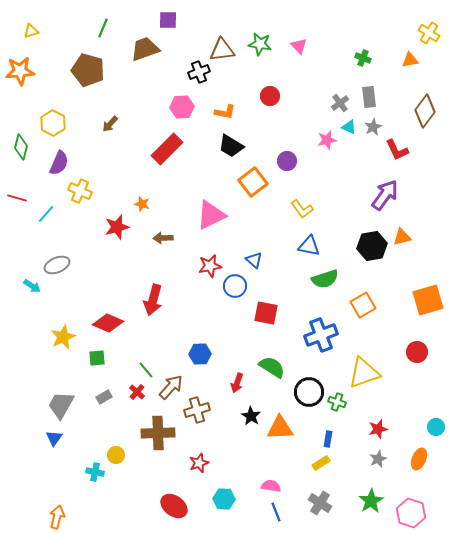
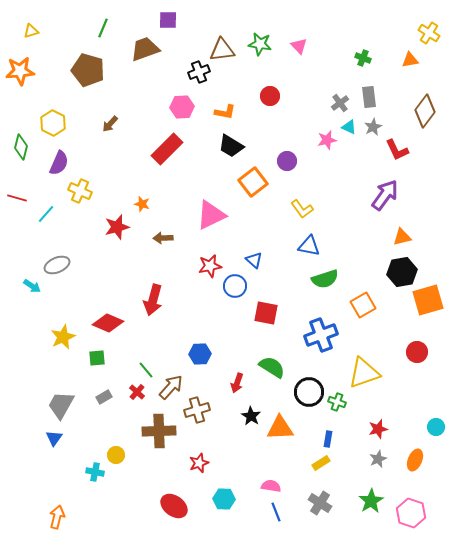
black hexagon at (372, 246): moved 30 px right, 26 px down
brown cross at (158, 433): moved 1 px right, 2 px up
orange ellipse at (419, 459): moved 4 px left, 1 px down
